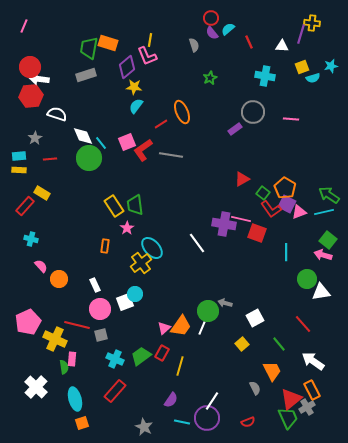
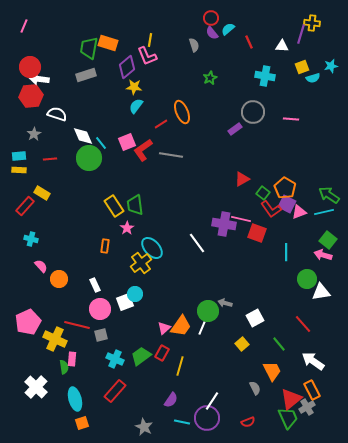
gray star at (35, 138): moved 1 px left, 4 px up
